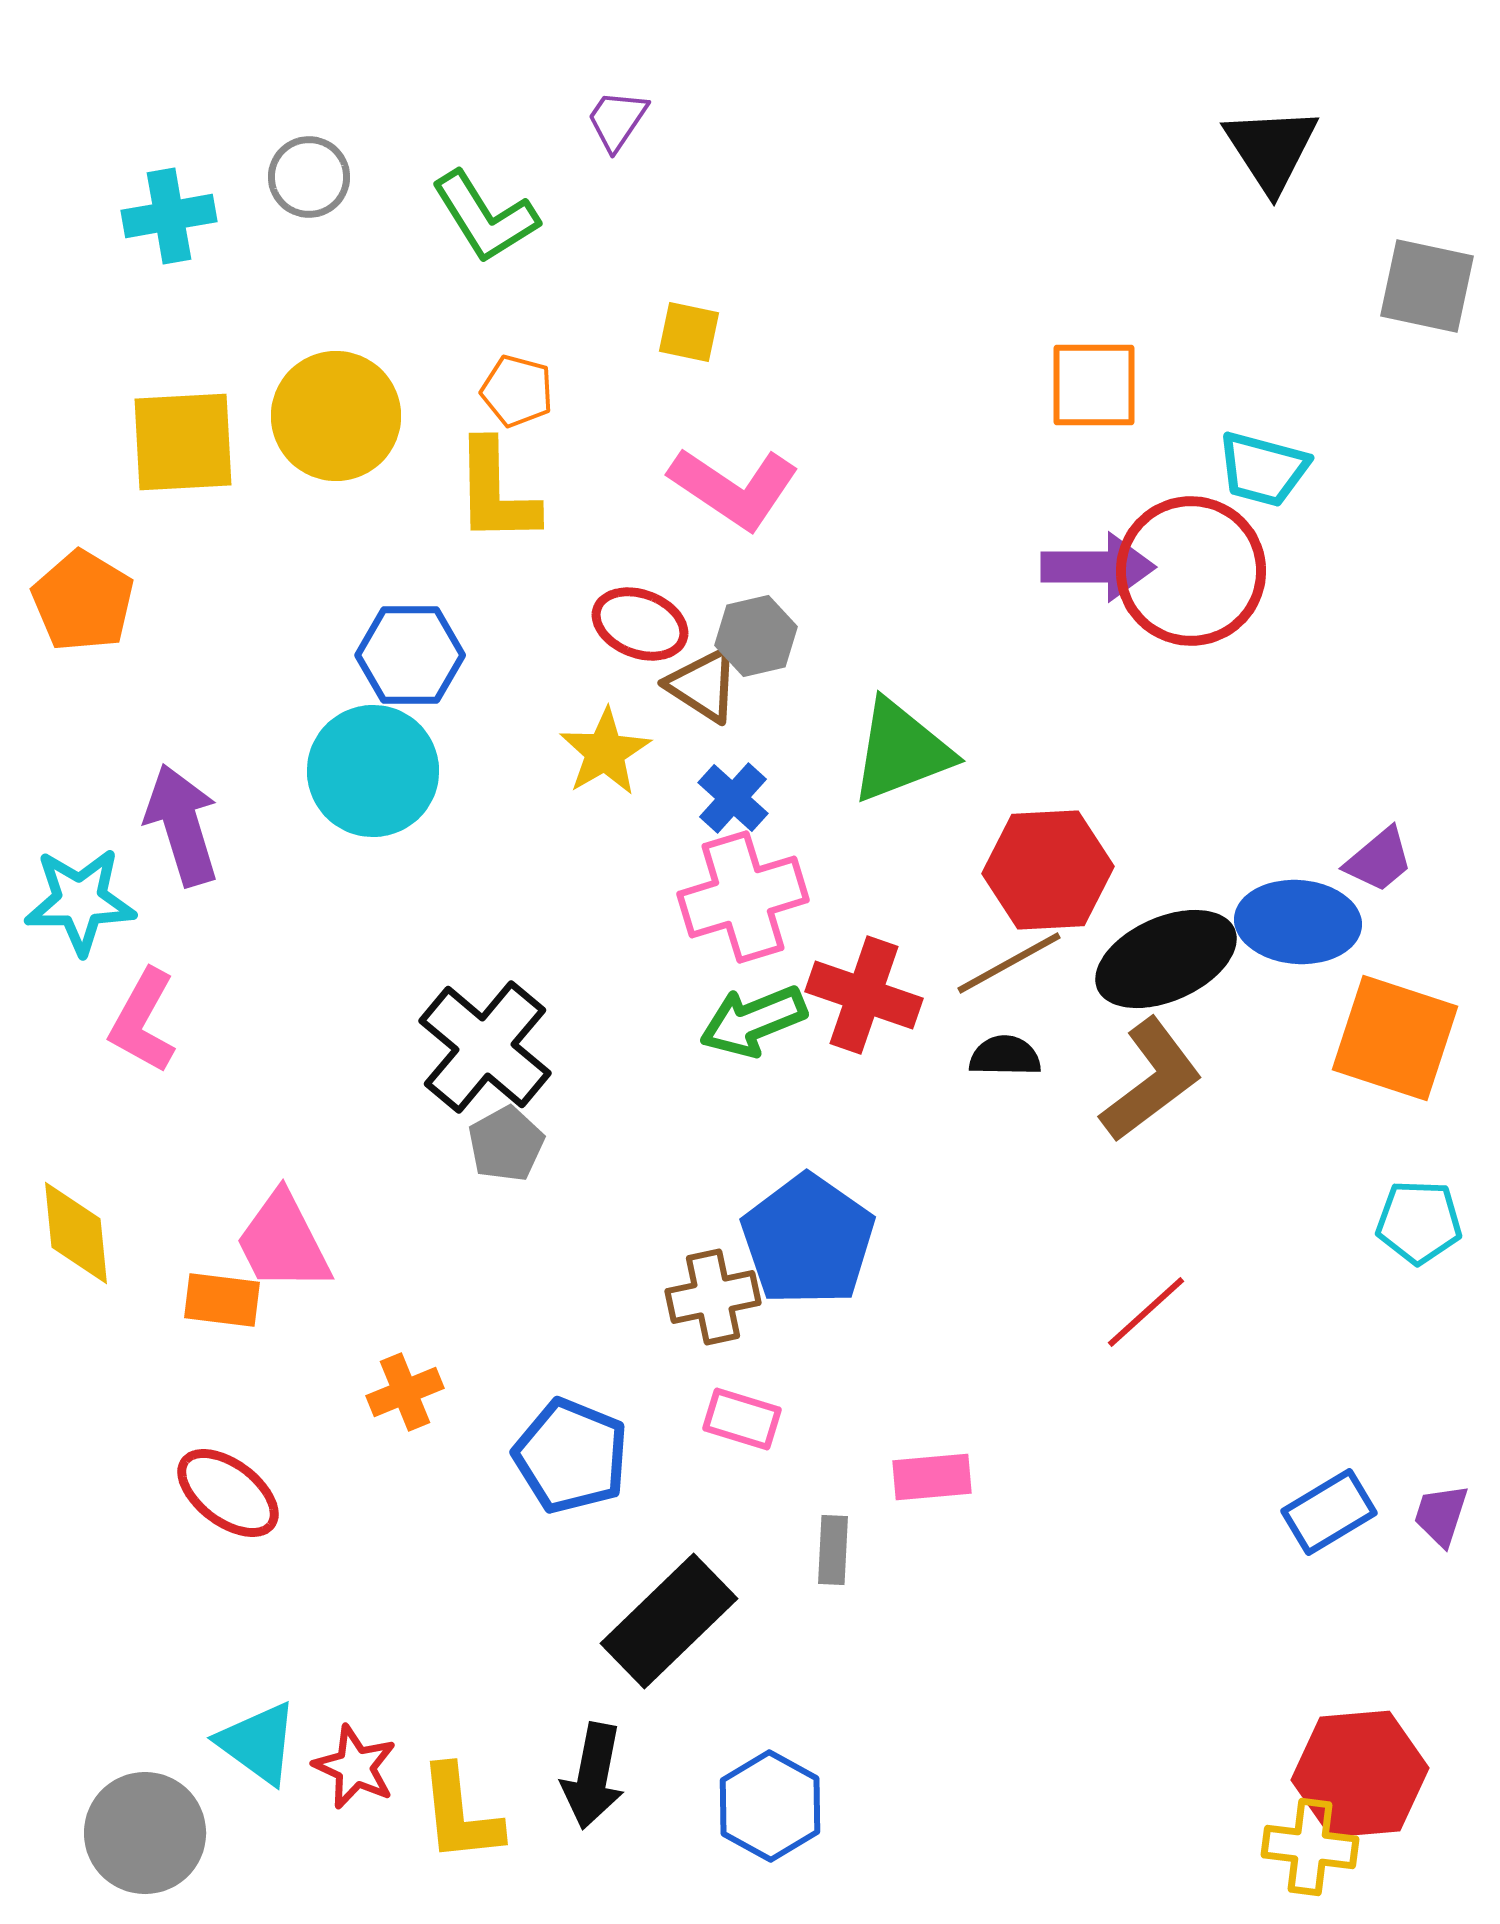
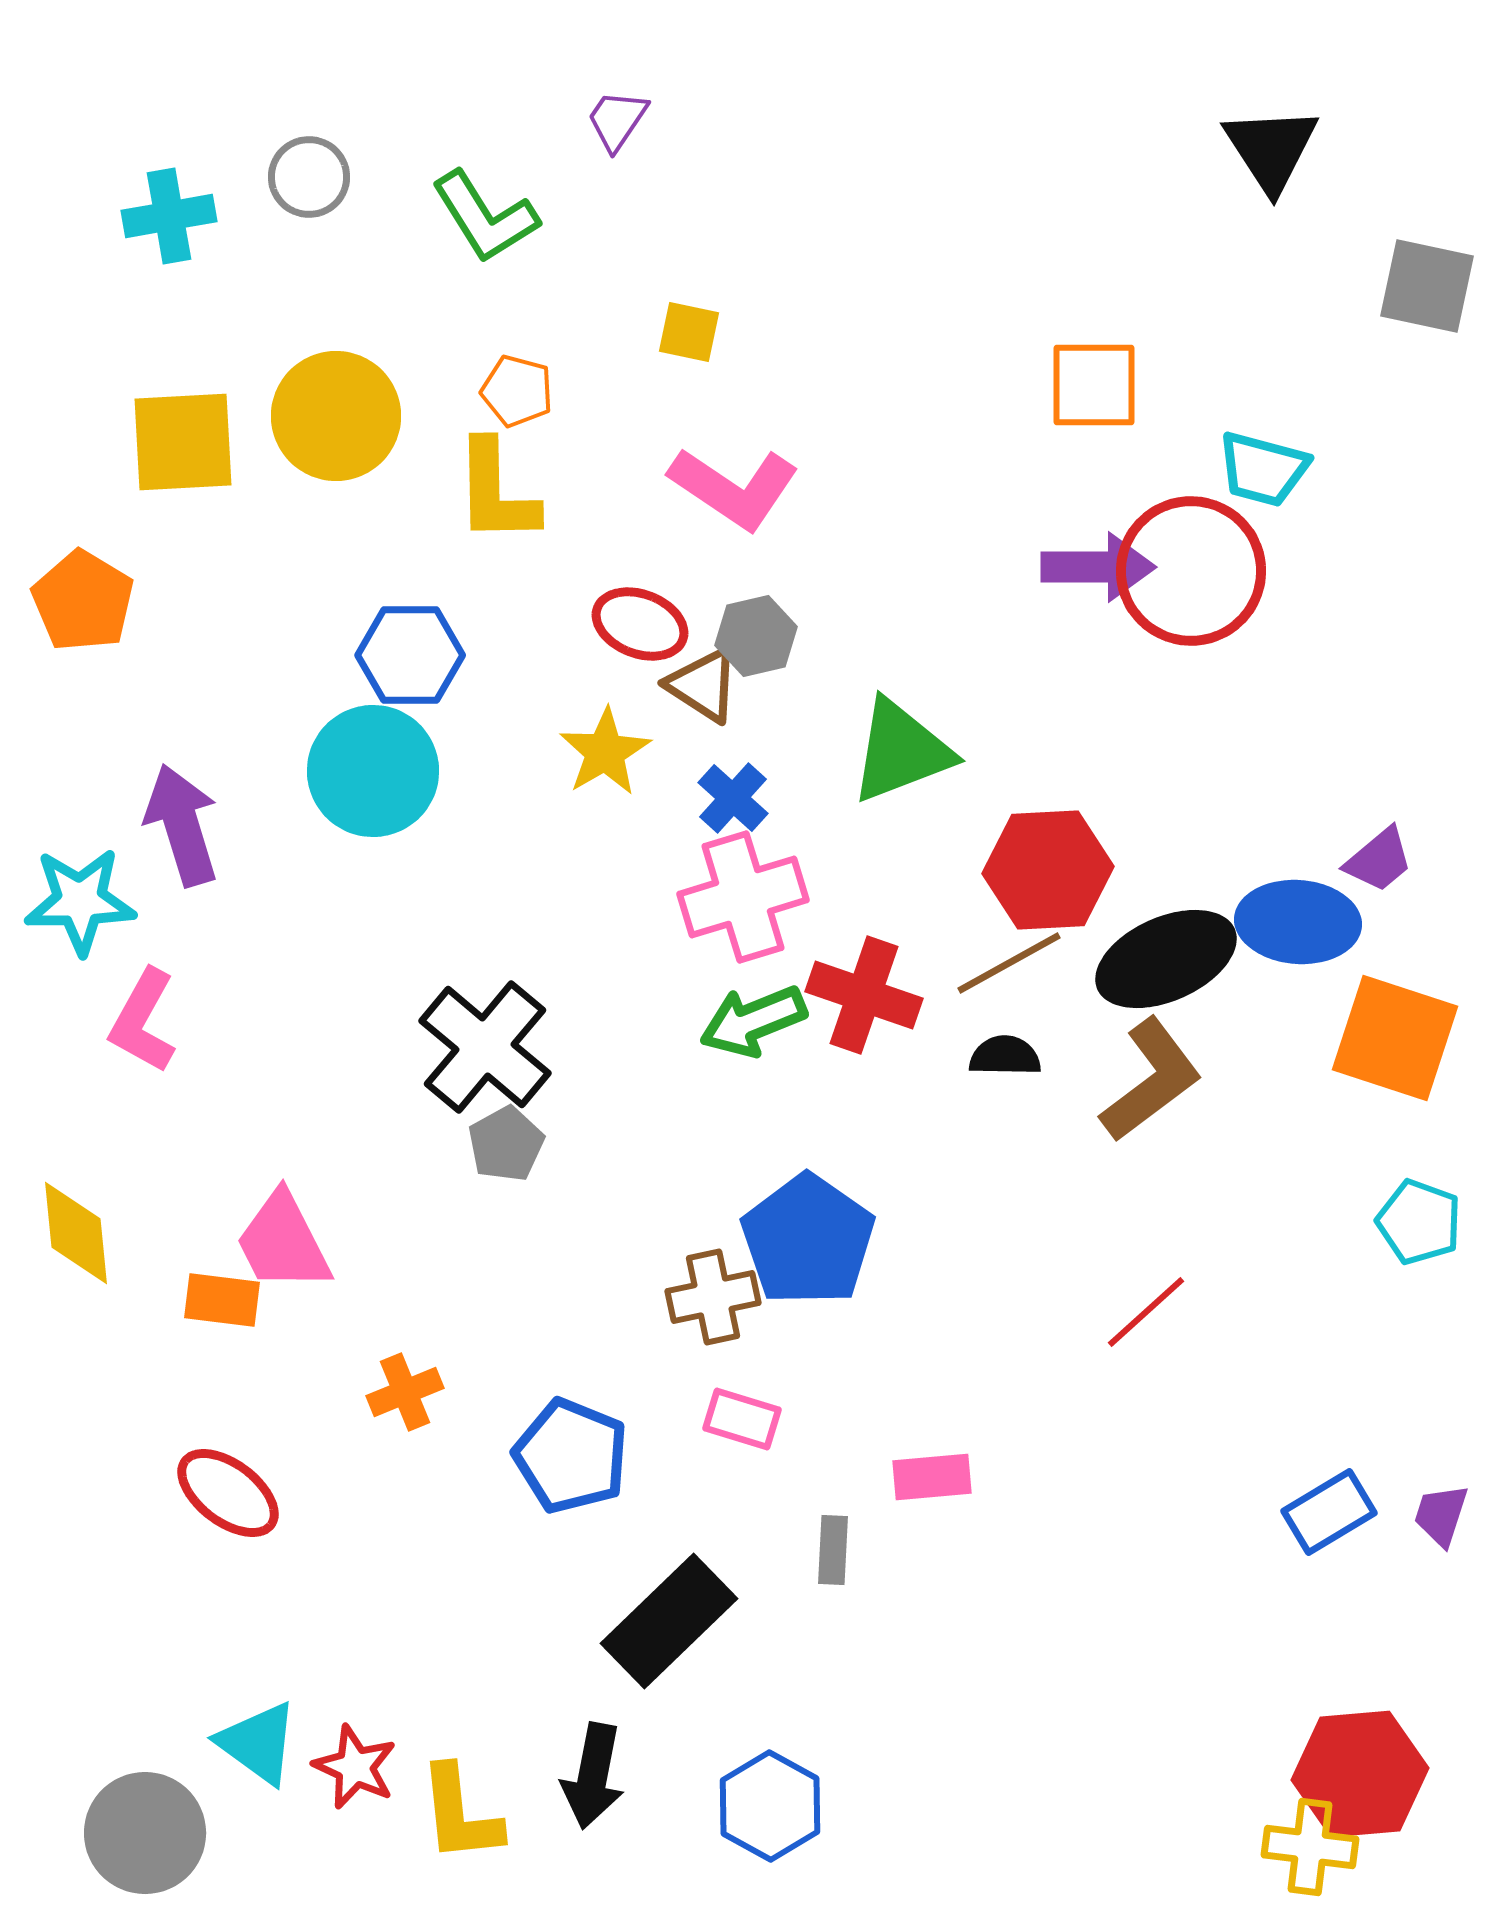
cyan pentagon at (1419, 1222): rotated 18 degrees clockwise
